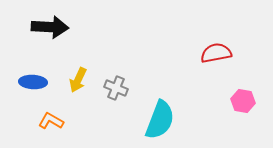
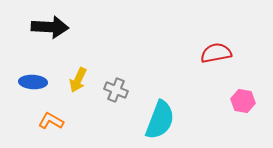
gray cross: moved 2 px down
